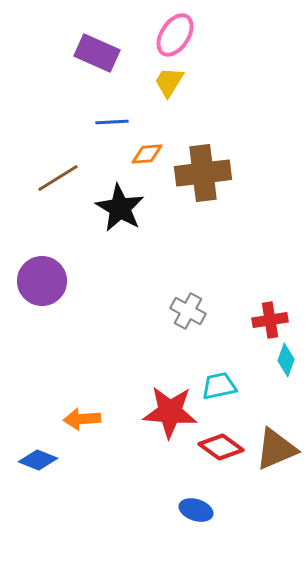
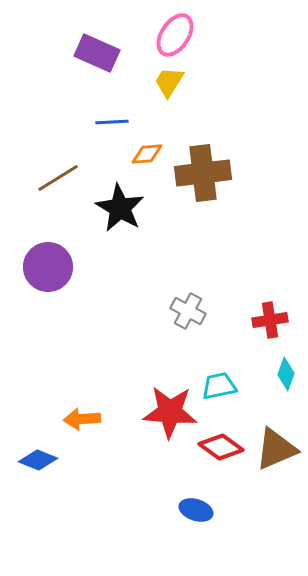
purple circle: moved 6 px right, 14 px up
cyan diamond: moved 14 px down
